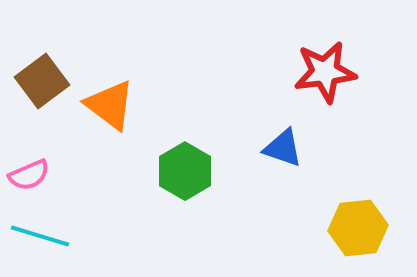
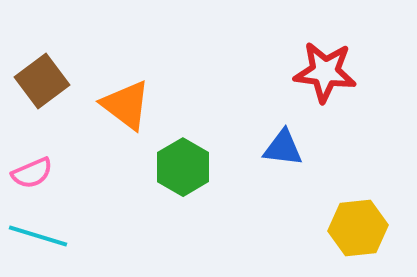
red star: rotated 14 degrees clockwise
orange triangle: moved 16 px right
blue triangle: rotated 12 degrees counterclockwise
green hexagon: moved 2 px left, 4 px up
pink semicircle: moved 3 px right, 2 px up
cyan line: moved 2 px left
